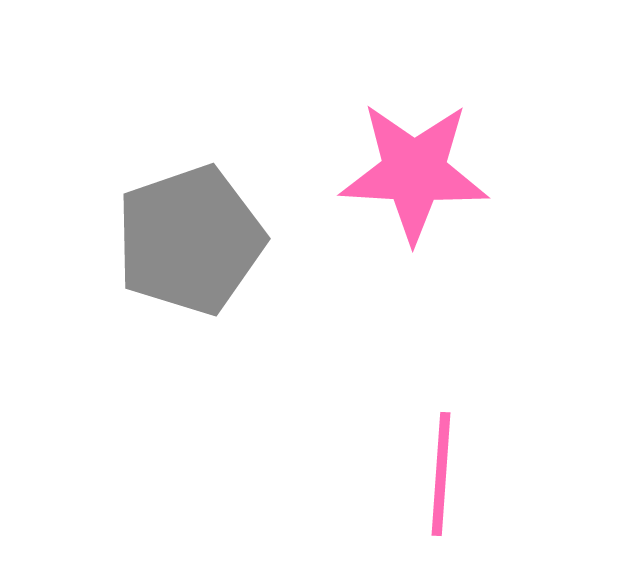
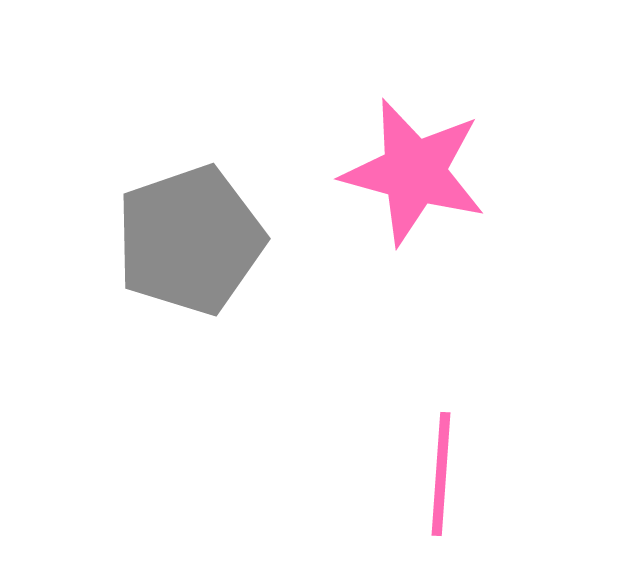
pink star: rotated 12 degrees clockwise
